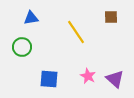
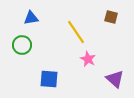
brown square: rotated 16 degrees clockwise
green circle: moved 2 px up
pink star: moved 17 px up
